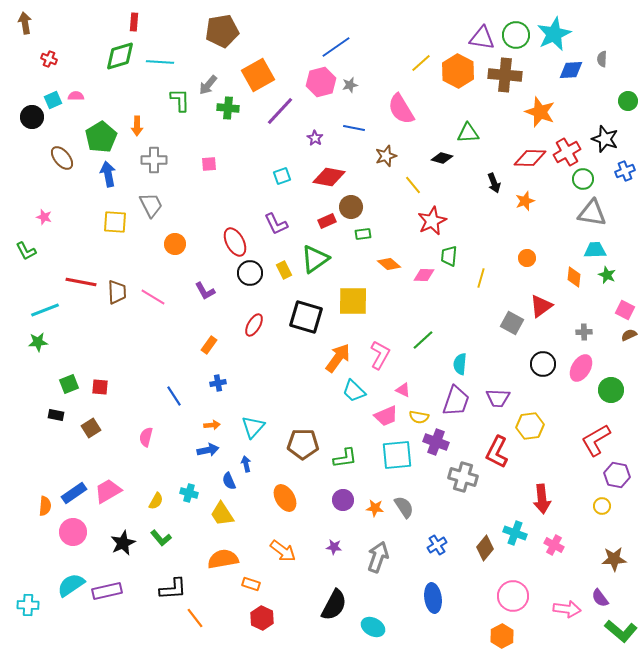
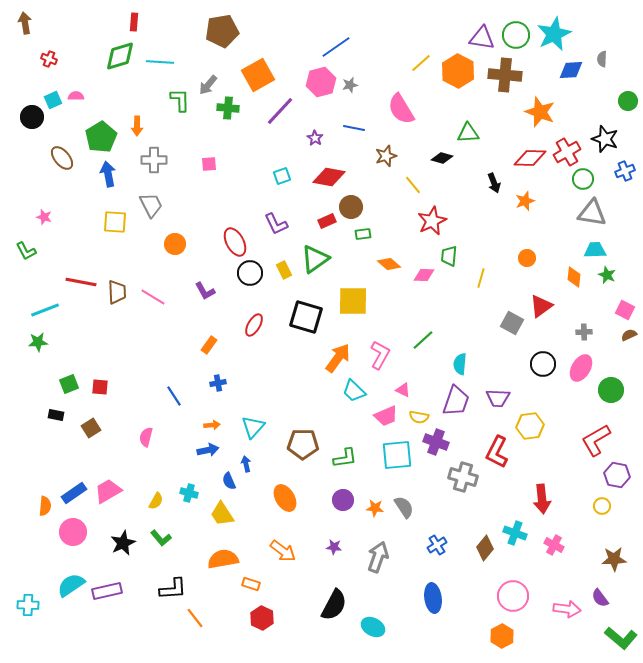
green L-shape at (621, 631): moved 7 px down
